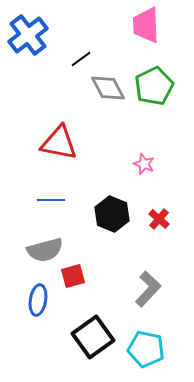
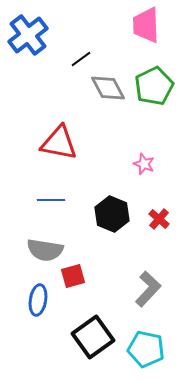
gray semicircle: rotated 24 degrees clockwise
